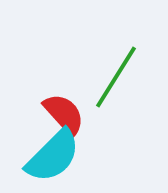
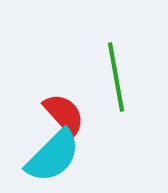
green line: rotated 42 degrees counterclockwise
